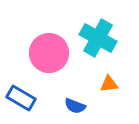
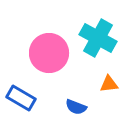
blue semicircle: moved 1 px right, 1 px down
